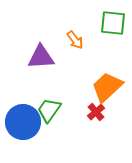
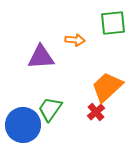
green square: rotated 12 degrees counterclockwise
orange arrow: rotated 48 degrees counterclockwise
green trapezoid: moved 1 px right, 1 px up
blue circle: moved 3 px down
